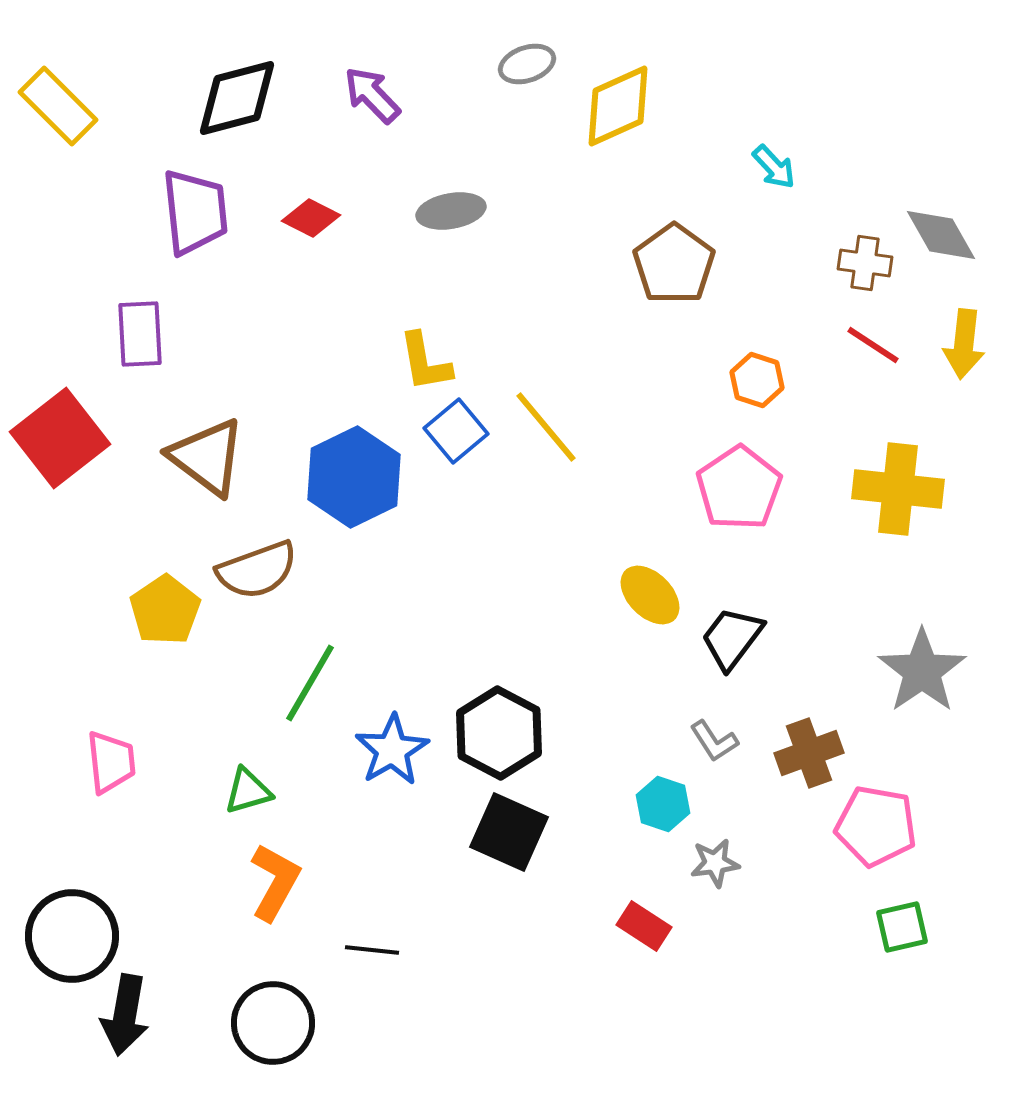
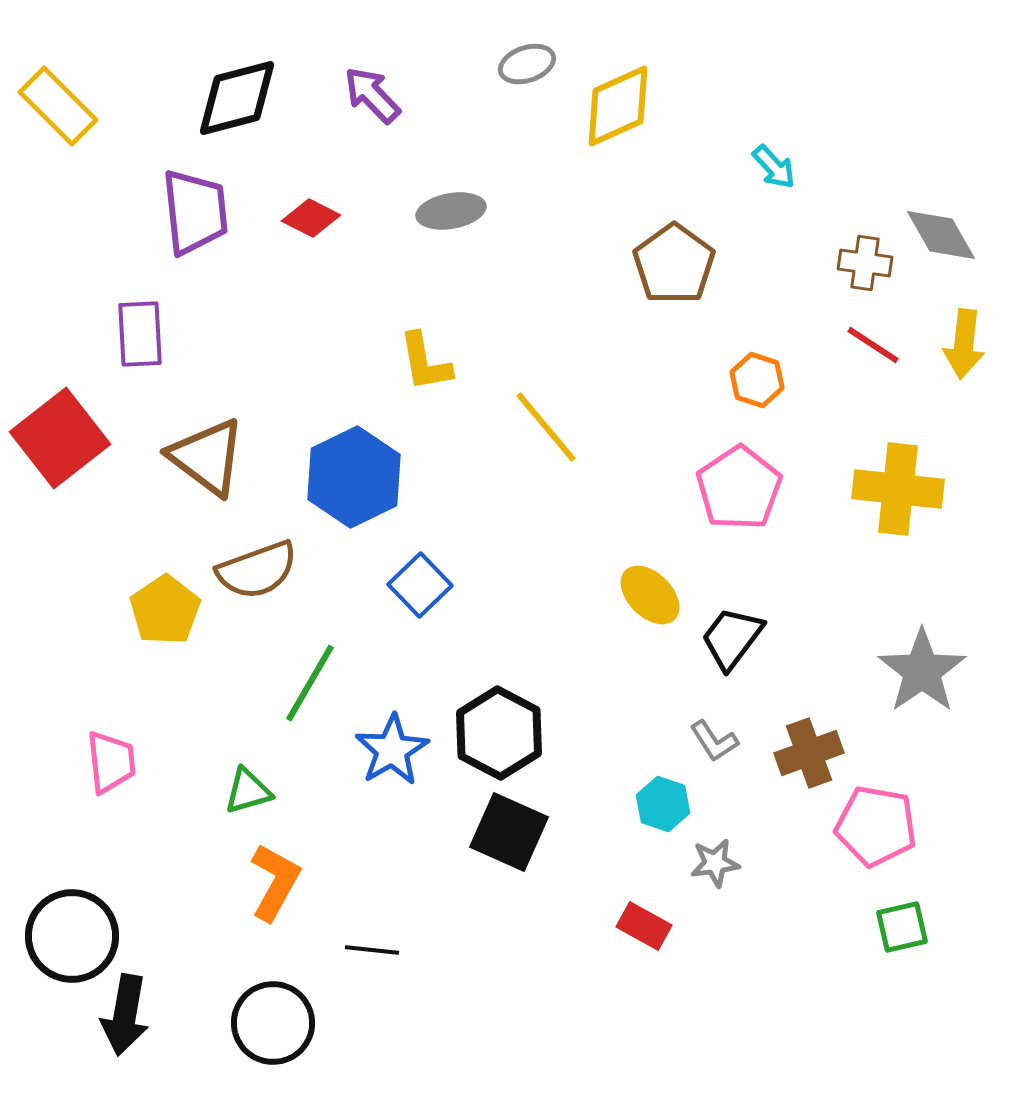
blue square at (456, 431): moved 36 px left, 154 px down; rotated 4 degrees counterclockwise
red rectangle at (644, 926): rotated 4 degrees counterclockwise
